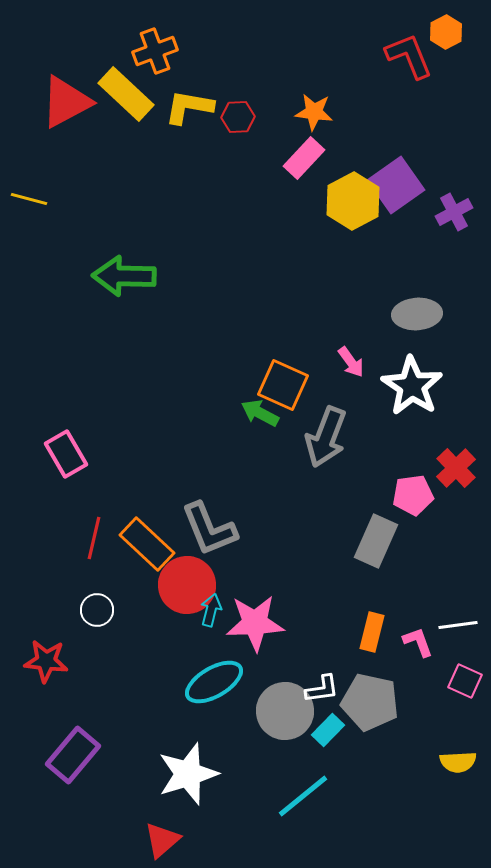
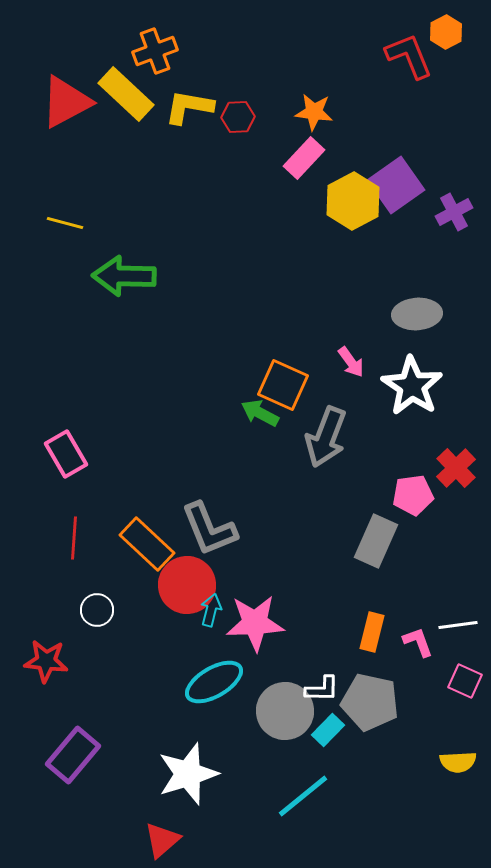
yellow line at (29, 199): moved 36 px right, 24 px down
red line at (94, 538): moved 20 px left; rotated 9 degrees counterclockwise
white L-shape at (322, 689): rotated 9 degrees clockwise
